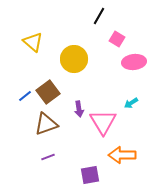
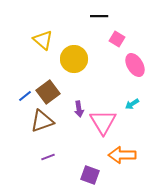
black line: rotated 60 degrees clockwise
yellow triangle: moved 10 px right, 2 px up
pink ellipse: moved 1 px right, 3 px down; rotated 65 degrees clockwise
cyan arrow: moved 1 px right, 1 px down
brown triangle: moved 4 px left, 3 px up
purple square: rotated 30 degrees clockwise
